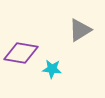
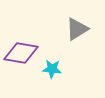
gray triangle: moved 3 px left, 1 px up
